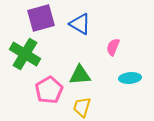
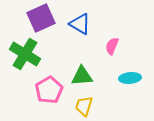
purple square: rotated 8 degrees counterclockwise
pink semicircle: moved 1 px left, 1 px up
green triangle: moved 2 px right, 1 px down
yellow trapezoid: moved 2 px right, 1 px up
